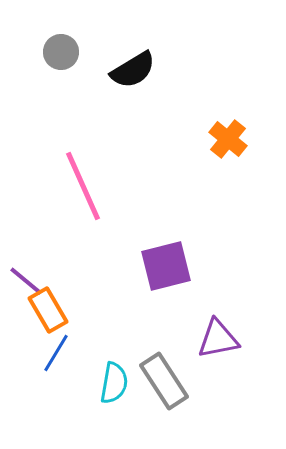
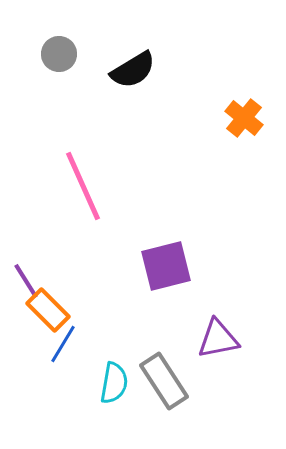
gray circle: moved 2 px left, 2 px down
orange cross: moved 16 px right, 21 px up
purple line: rotated 18 degrees clockwise
orange rectangle: rotated 15 degrees counterclockwise
blue line: moved 7 px right, 9 px up
